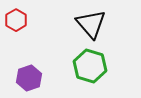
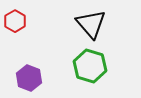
red hexagon: moved 1 px left, 1 px down
purple hexagon: rotated 20 degrees counterclockwise
